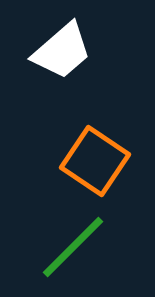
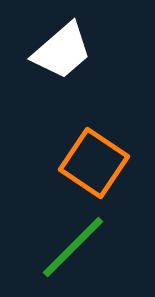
orange square: moved 1 px left, 2 px down
